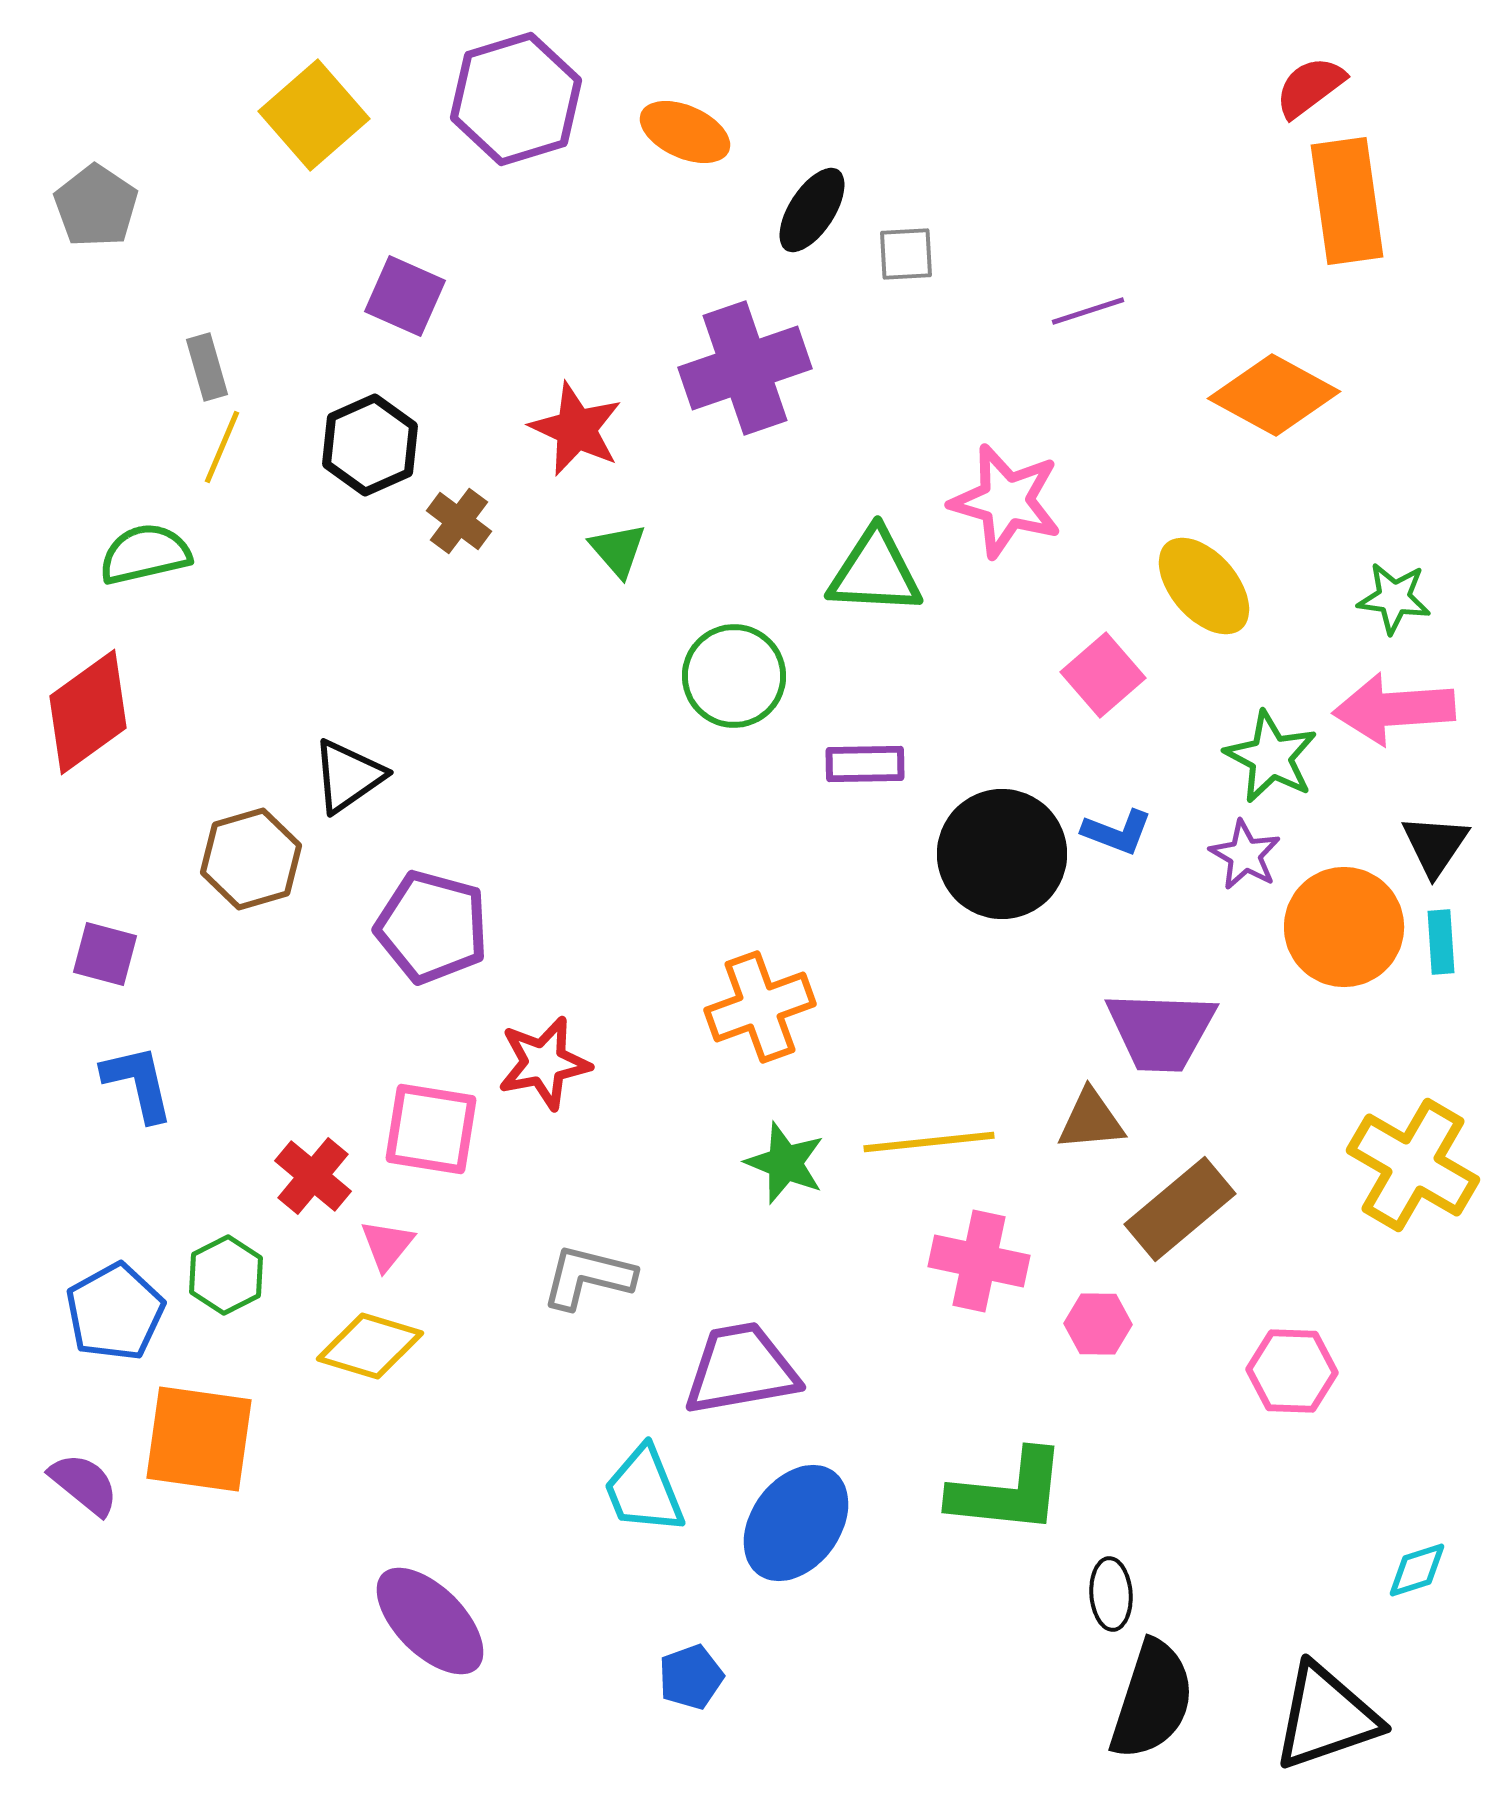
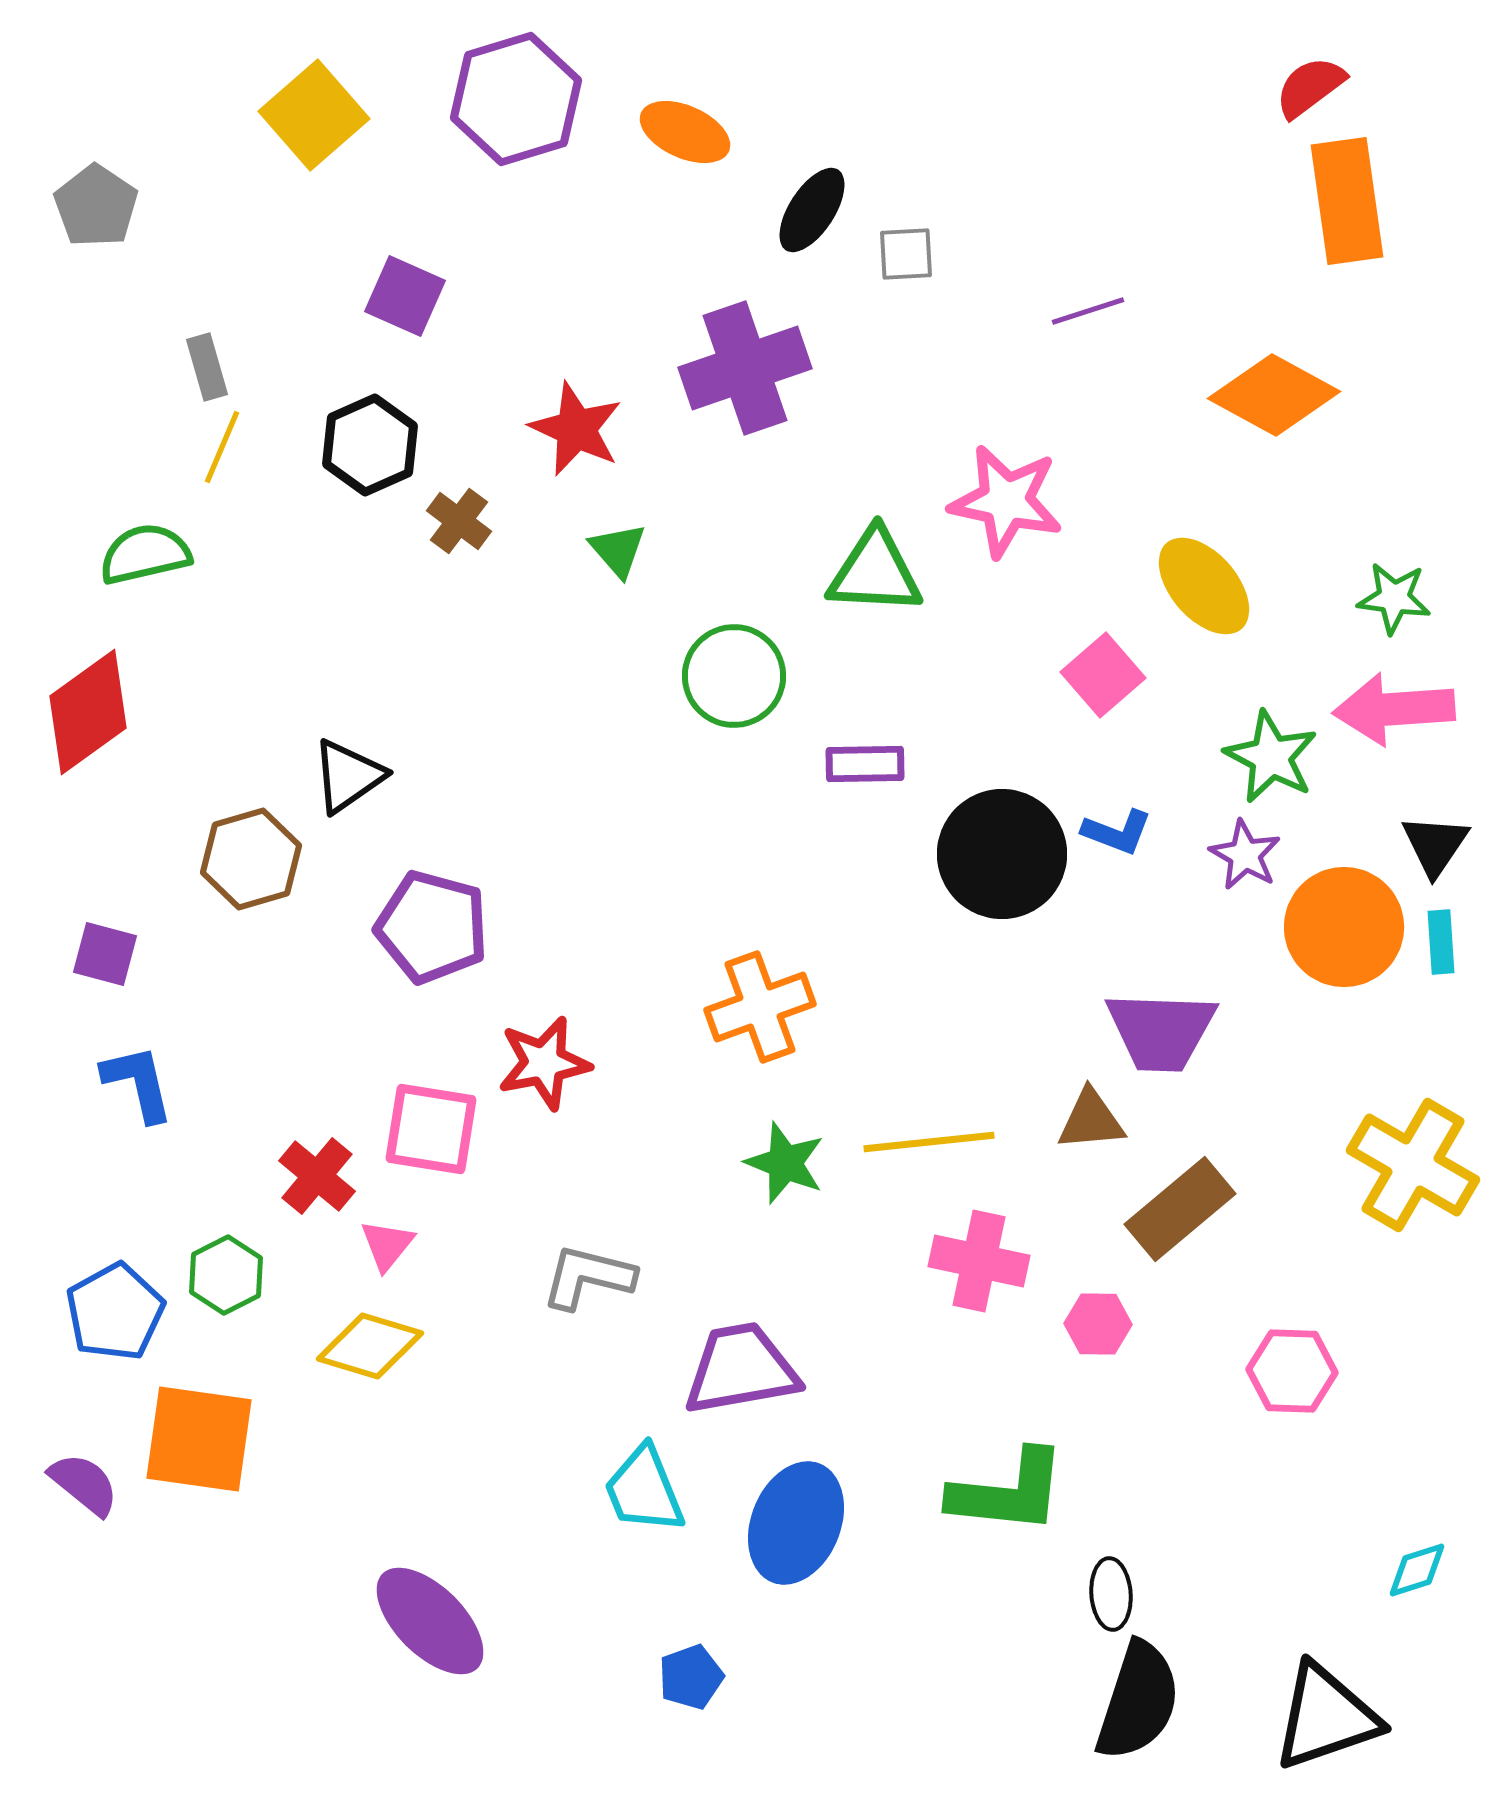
pink star at (1006, 501): rotated 4 degrees counterclockwise
red cross at (313, 1176): moved 4 px right
blue ellipse at (796, 1523): rotated 14 degrees counterclockwise
black semicircle at (1152, 1700): moved 14 px left, 1 px down
